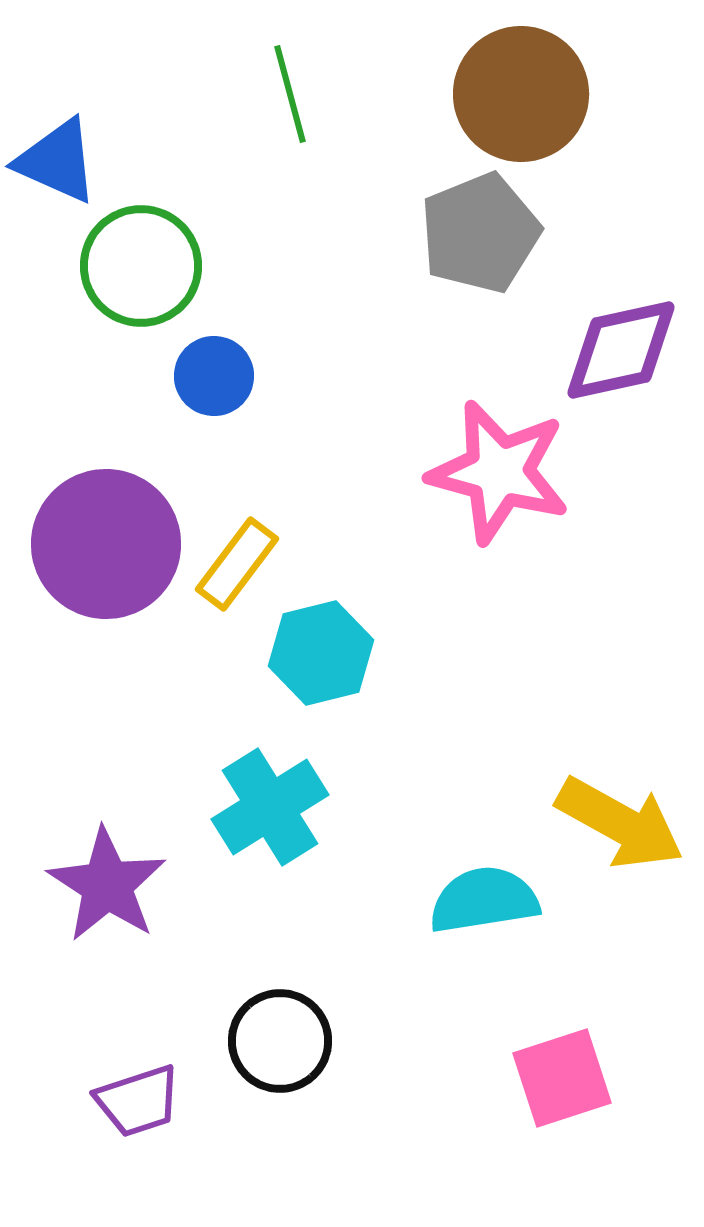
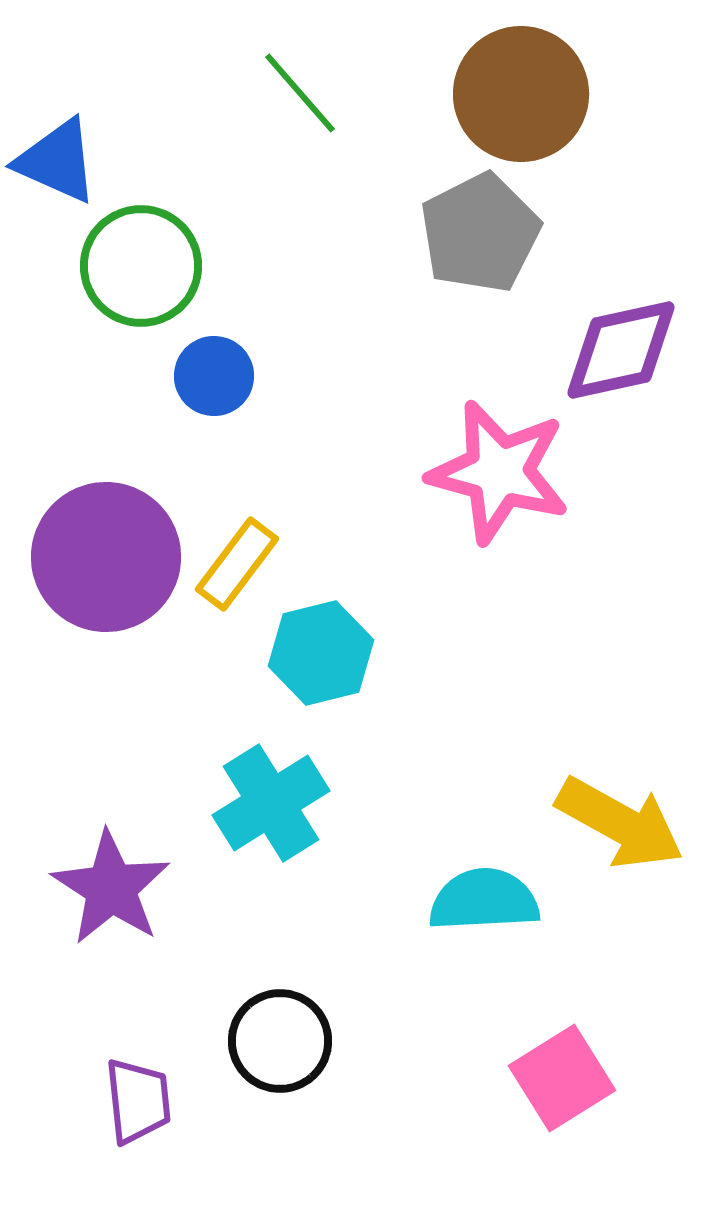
green line: moved 10 px right, 1 px up; rotated 26 degrees counterclockwise
gray pentagon: rotated 5 degrees counterclockwise
purple circle: moved 13 px down
cyan cross: moved 1 px right, 4 px up
purple star: moved 4 px right, 3 px down
cyan semicircle: rotated 6 degrees clockwise
pink square: rotated 14 degrees counterclockwise
purple trapezoid: rotated 78 degrees counterclockwise
